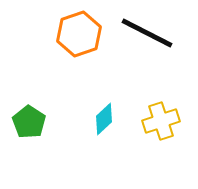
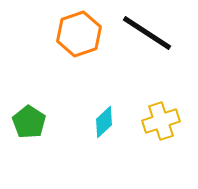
black line: rotated 6 degrees clockwise
cyan diamond: moved 3 px down
